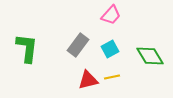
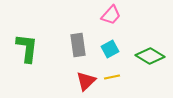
gray rectangle: rotated 45 degrees counterclockwise
green diamond: rotated 28 degrees counterclockwise
red triangle: moved 2 px left, 1 px down; rotated 30 degrees counterclockwise
